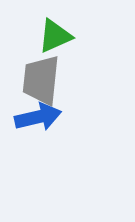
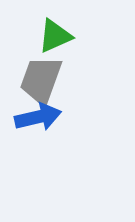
gray trapezoid: rotated 14 degrees clockwise
